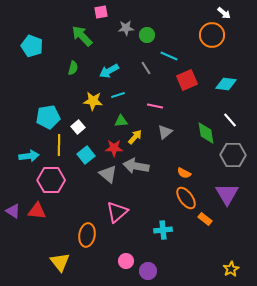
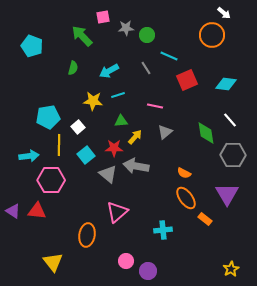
pink square at (101, 12): moved 2 px right, 5 px down
yellow triangle at (60, 262): moved 7 px left
